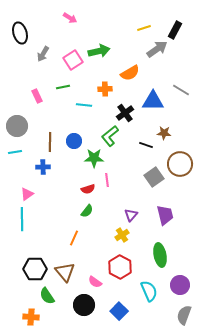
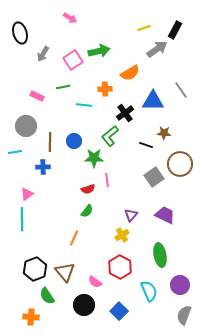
gray line at (181, 90): rotated 24 degrees clockwise
pink rectangle at (37, 96): rotated 40 degrees counterclockwise
gray circle at (17, 126): moved 9 px right
purple trapezoid at (165, 215): rotated 50 degrees counterclockwise
black hexagon at (35, 269): rotated 20 degrees counterclockwise
